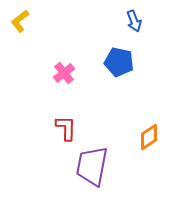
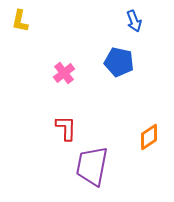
yellow L-shape: rotated 40 degrees counterclockwise
